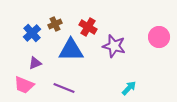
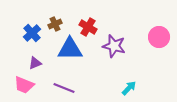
blue triangle: moved 1 px left, 1 px up
